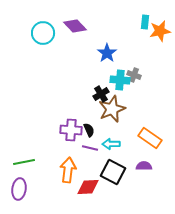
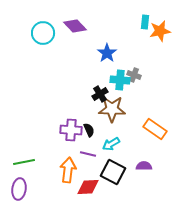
black cross: moved 1 px left
brown star: rotated 24 degrees clockwise
orange rectangle: moved 5 px right, 9 px up
cyan arrow: rotated 30 degrees counterclockwise
purple line: moved 2 px left, 6 px down
